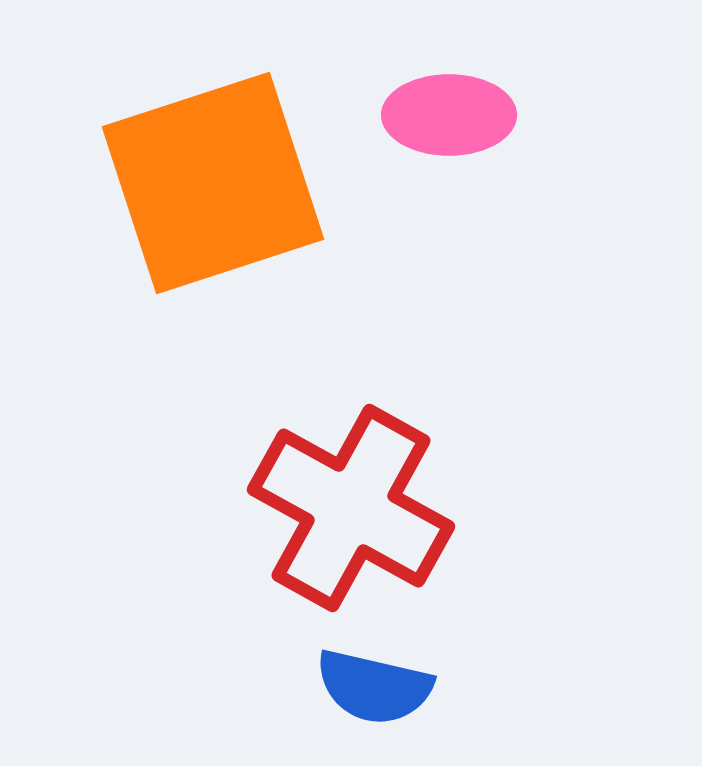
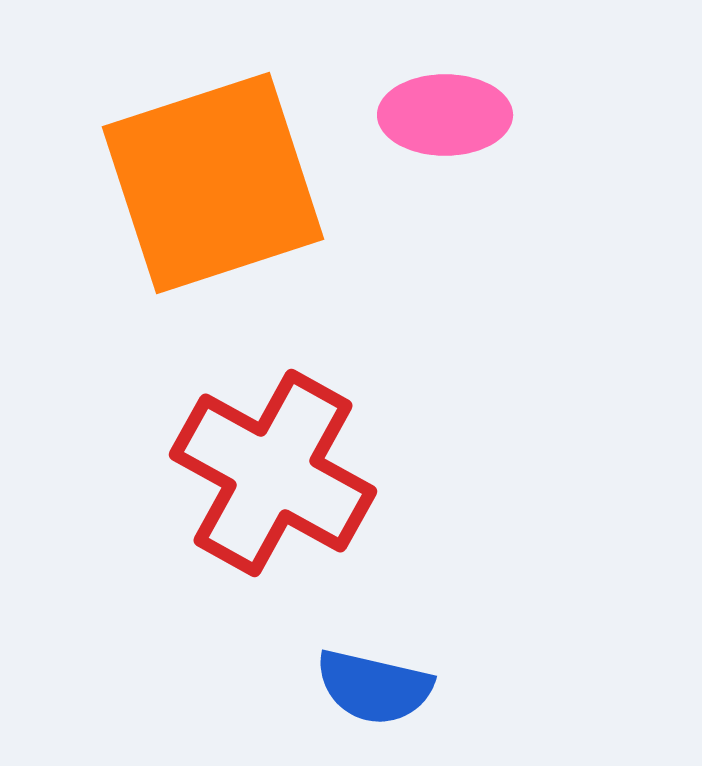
pink ellipse: moved 4 px left
red cross: moved 78 px left, 35 px up
